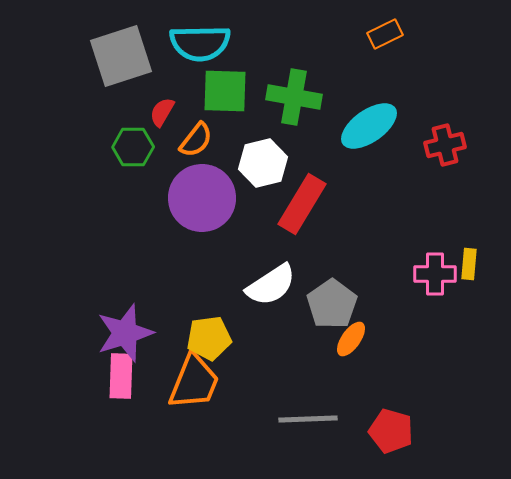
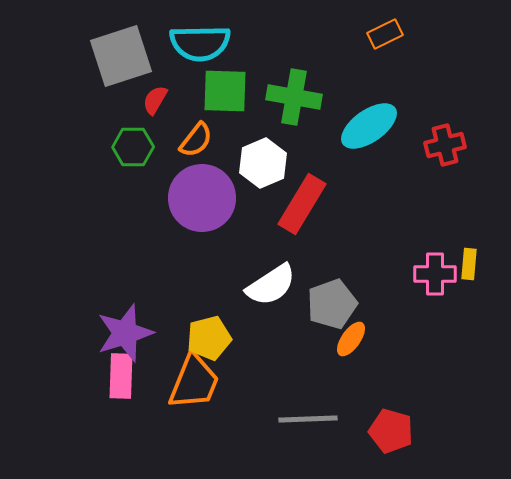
red semicircle: moved 7 px left, 12 px up
white hexagon: rotated 9 degrees counterclockwise
gray pentagon: rotated 15 degrees clockwise
yellow pentagon: rotated 6 degrees counterclockwise
